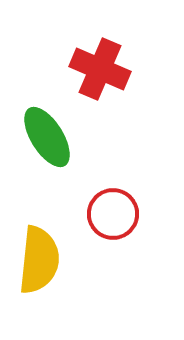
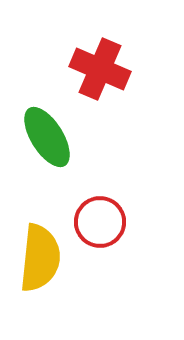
red circle: moved 13 px left, 8 px down
yellow semicircle: moved 1 px right, 2 px up
